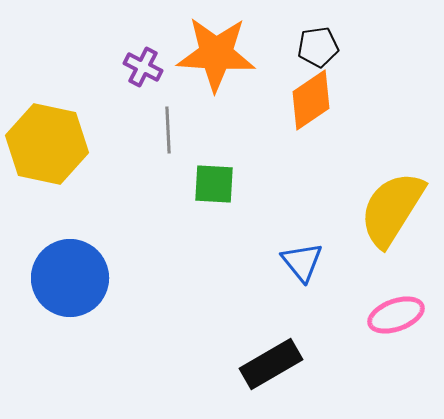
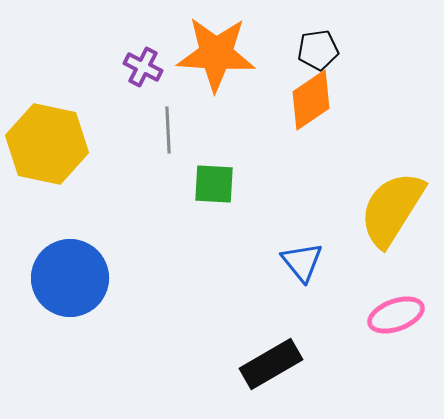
black pentagon: moved 3 px down
